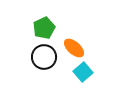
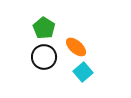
green pentagon: rotated 15 degrees counterclockwise
orange ellipse: moved 2 px right, 1 px up
